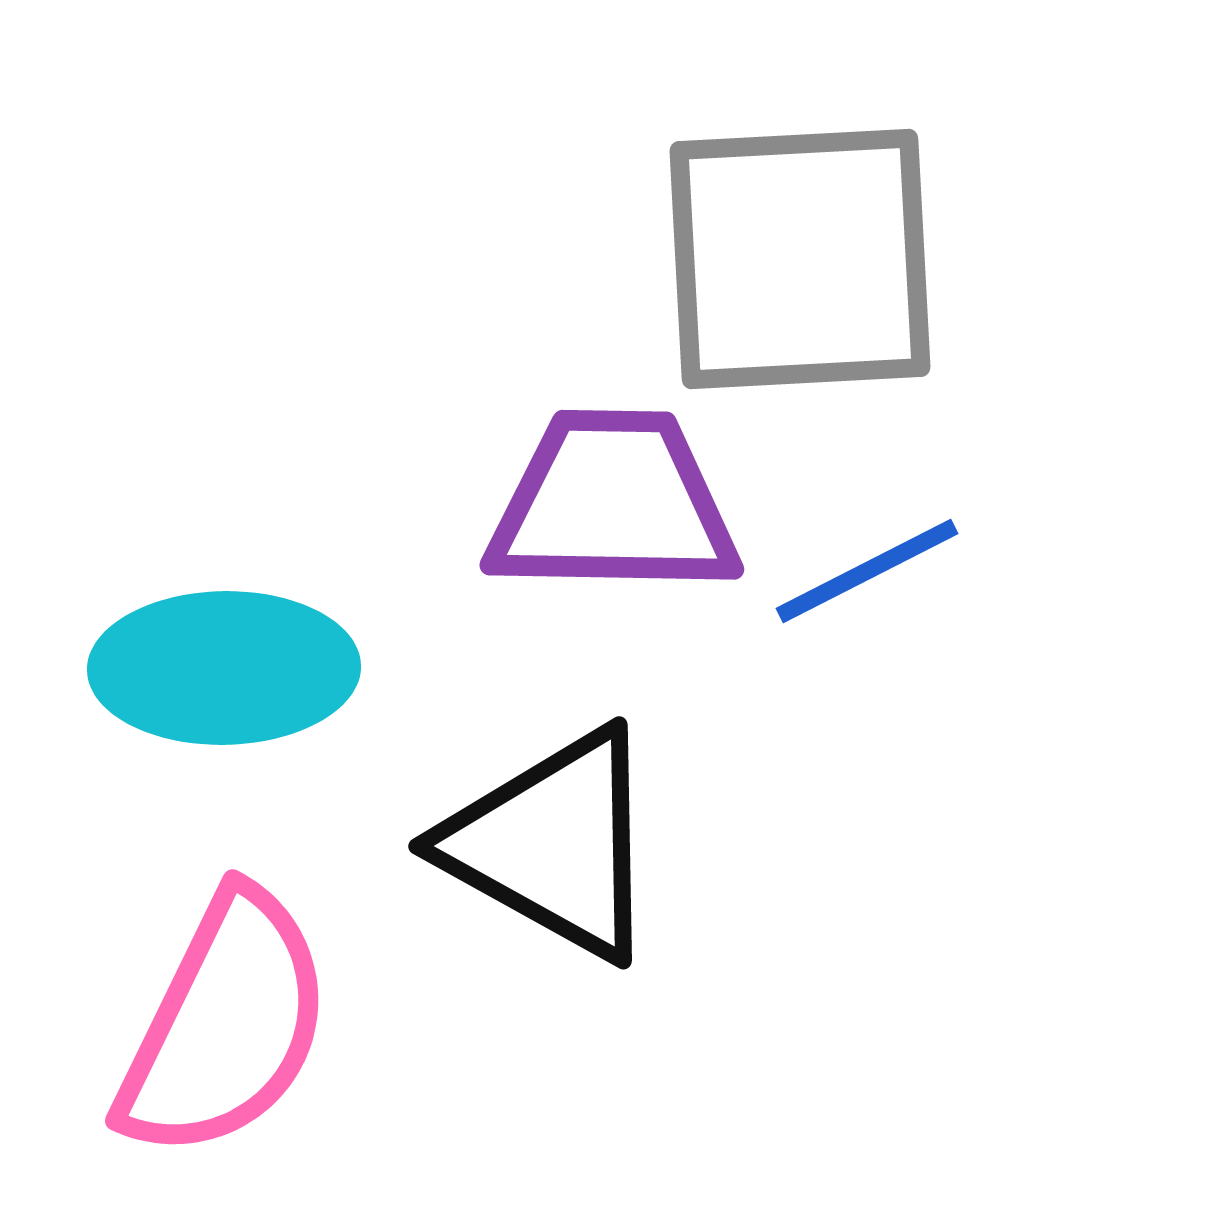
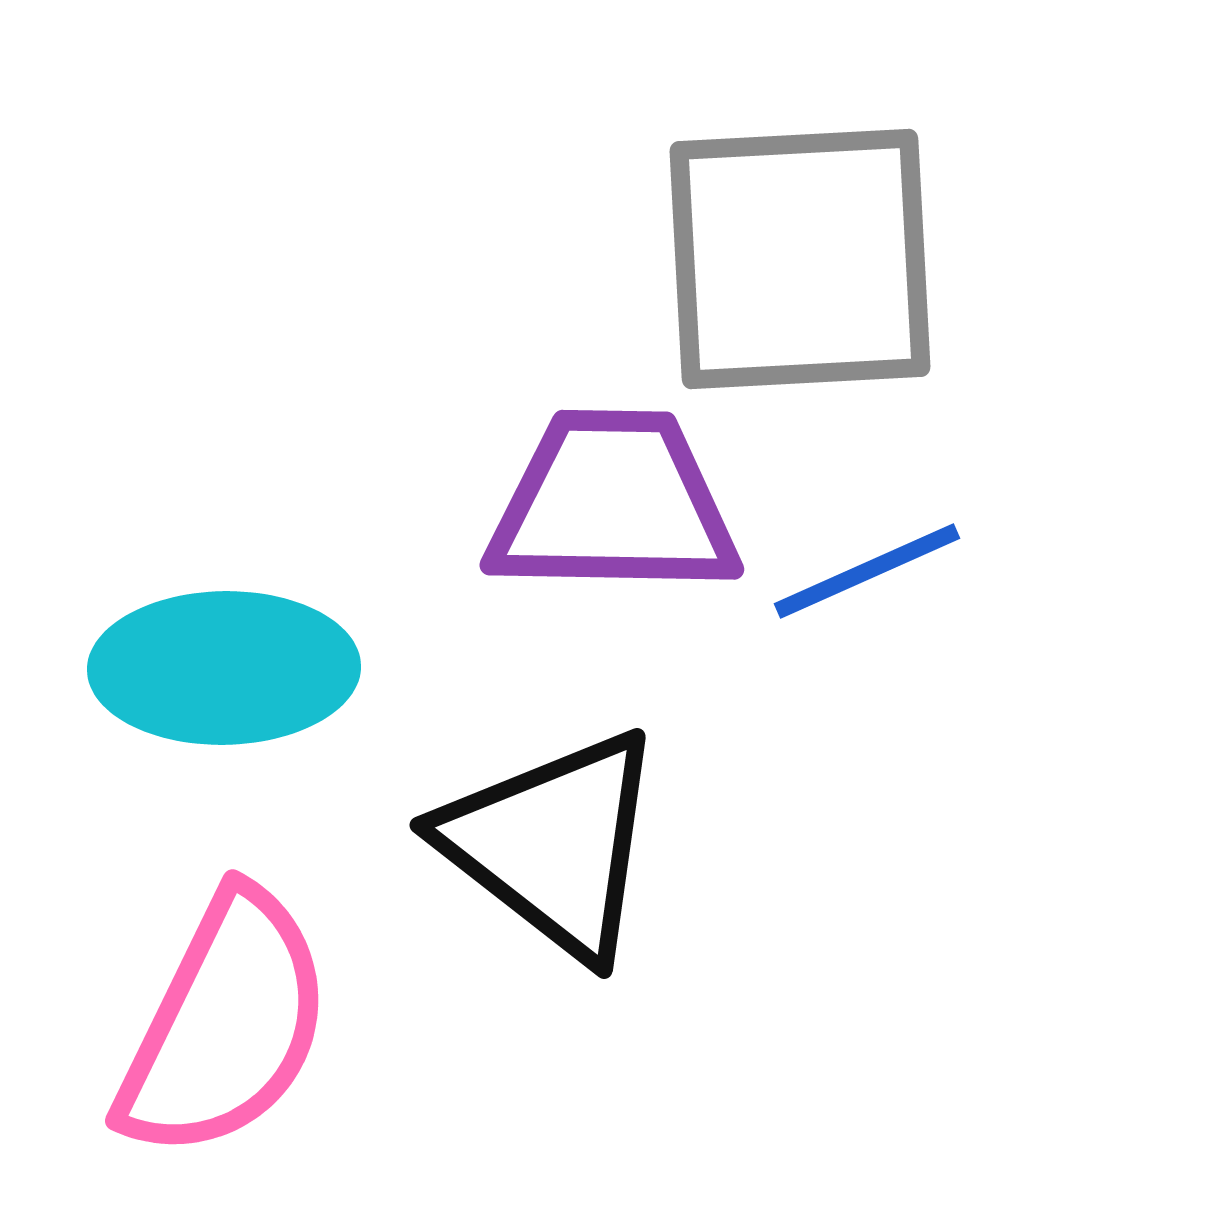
blue line: rotated 3 degrees clockwise
black triangle: rotated 9 degrees clockwise
